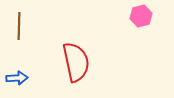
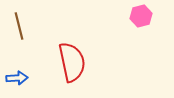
brown line: rotated 16 degrees counterclockwise
red semicircle: moved 4 px left
